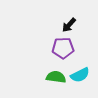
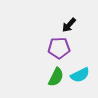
purple pentagon: moved 4 px left
green semicircle: rotated 108 degrees clockwise
